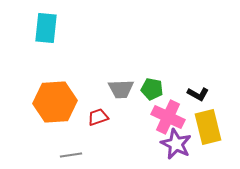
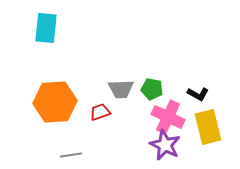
red trapezoid: moved 2 px right, 5 px up
purple star: moved 11 px left, 1 px down
